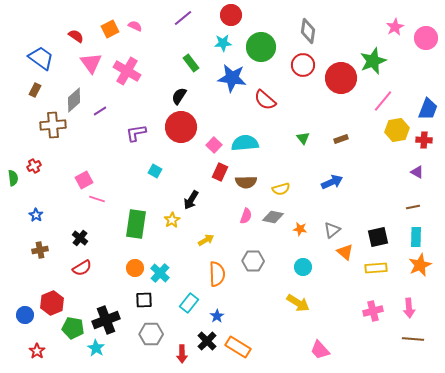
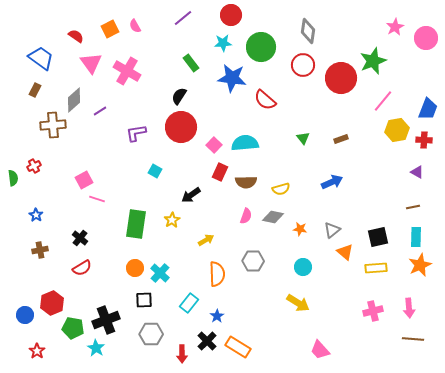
pink semicircle at (135, 26): rotated 144 degrees counterclockwise
black arrow at (191, 200): moved 5 px up; rotated 24 degrees clockwise
